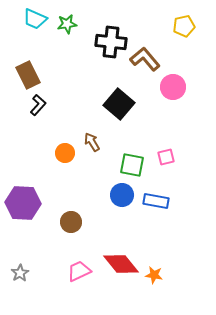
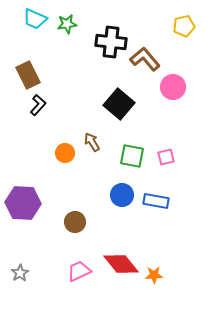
green square: moved 9 px up
brown circle: moved 4 px right
orange star: rotated 12 degrees counterclockwise
